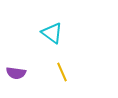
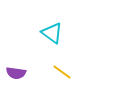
yellow line: rotated 30 degrees counterclockwise
